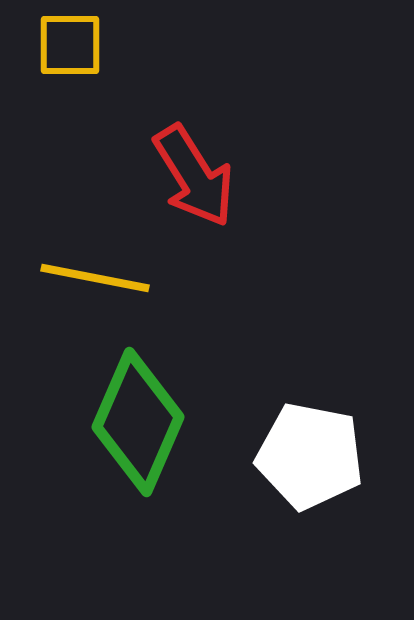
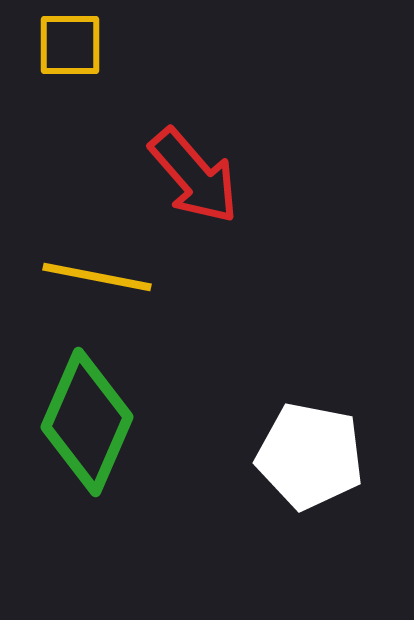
red arrow: rotated 9 degrees counterclockwise
yellow line: moved 2 px right, 1 px up
green diamond: moved 51 px left
